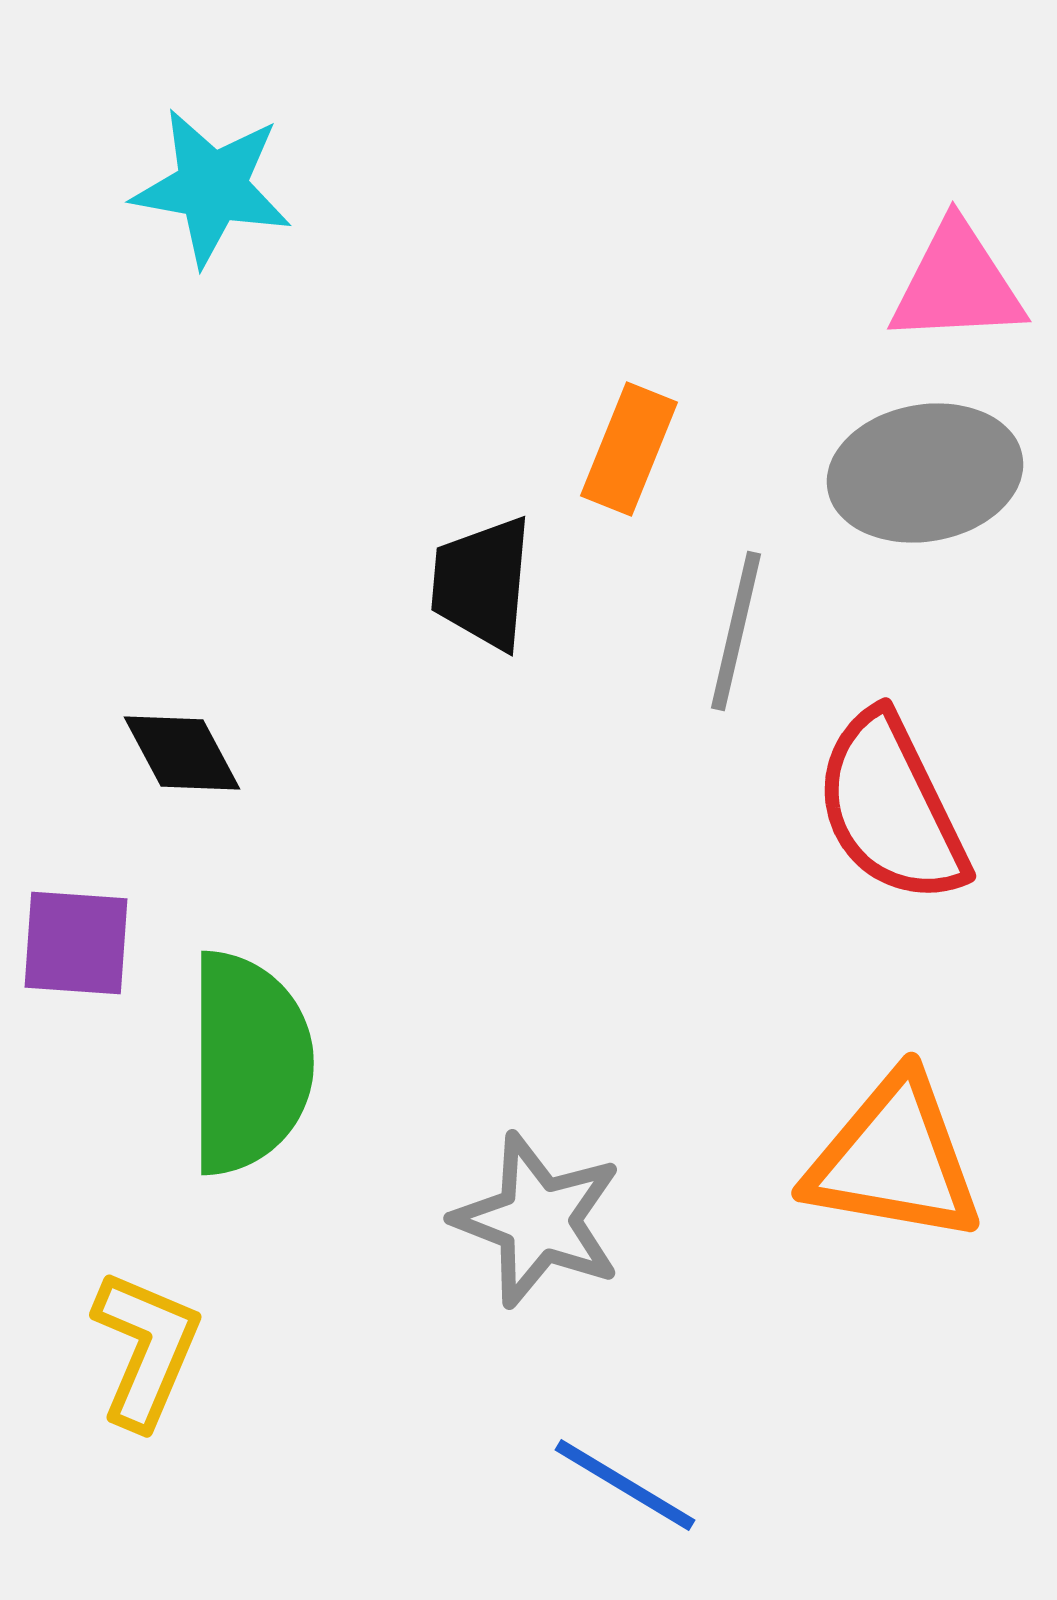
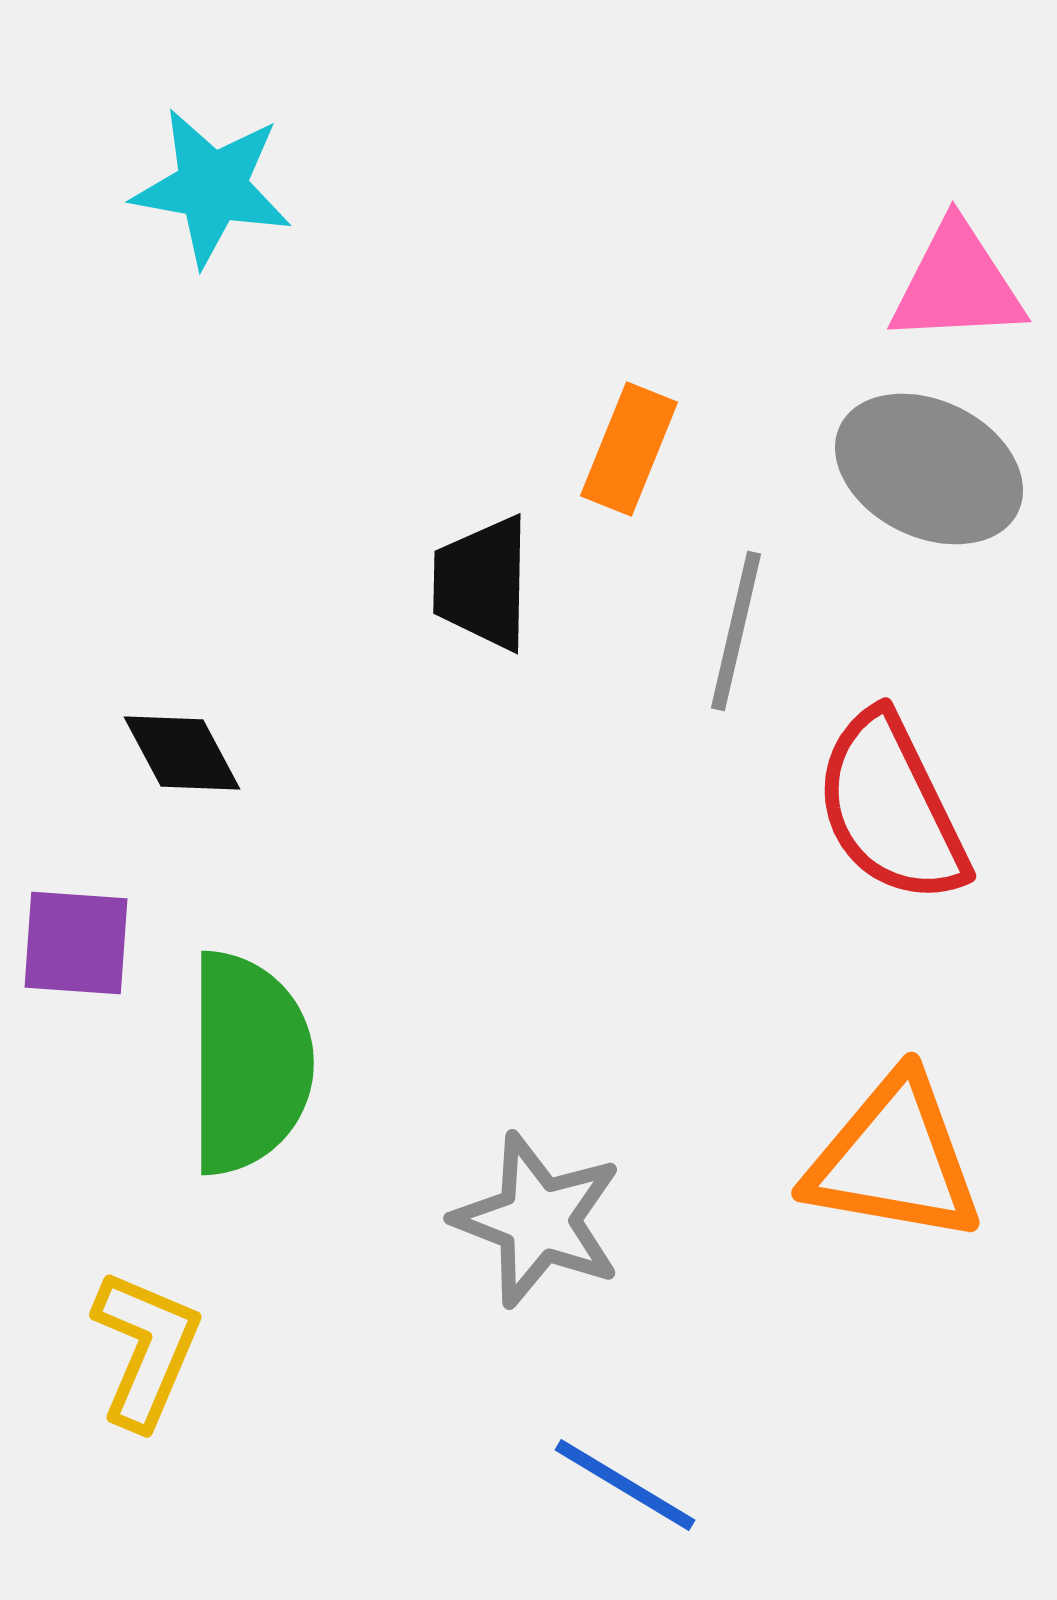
gray ellipse: moved 4 px right, 4 px up; rotated 36 degrees clockwise
black trapezoid: rotated 4 degrees counterclockwise
